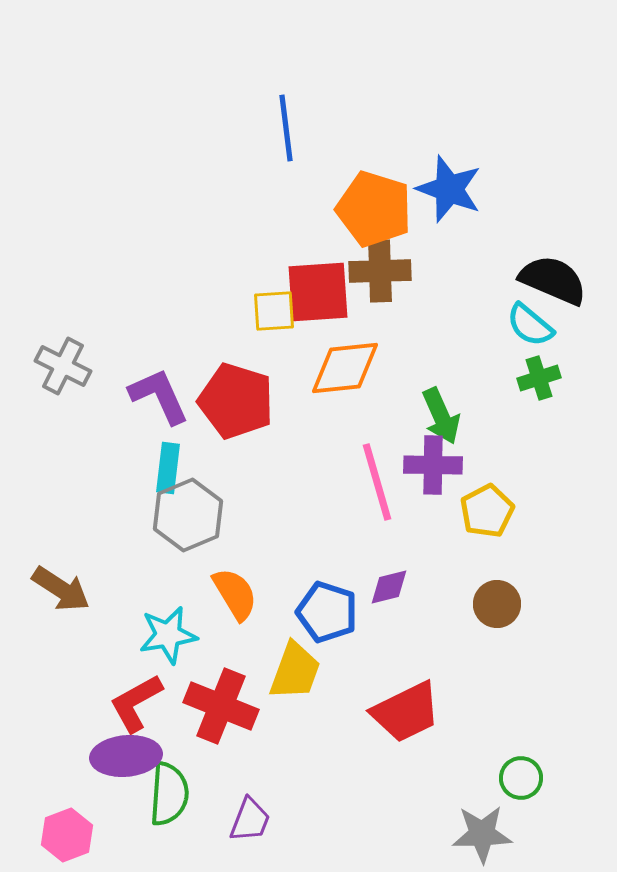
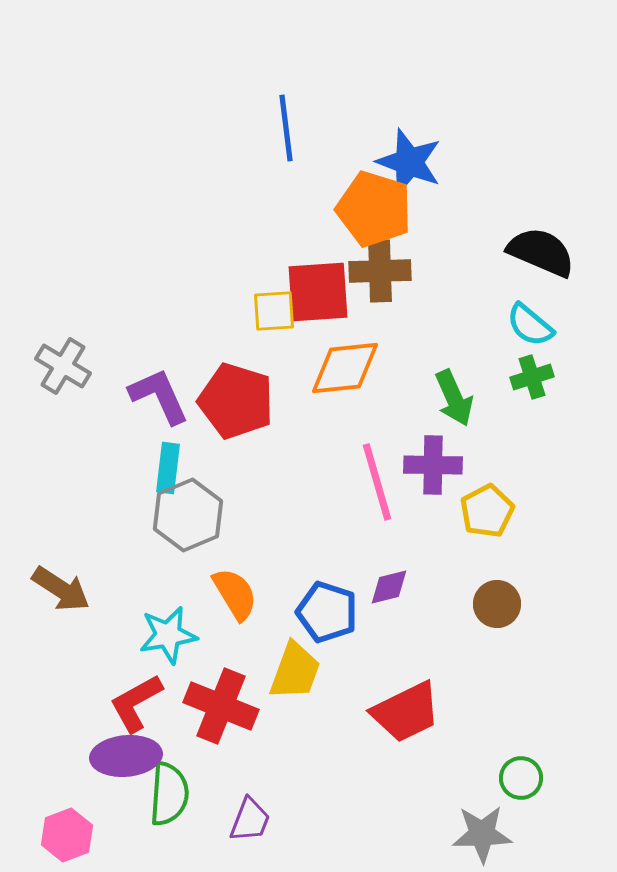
blue star: moved 40 px left, 27 px up
black semicircle: moved 12 px left, 28 px up
gray cross: rotated 4 degrees clockwise
green cross: moved 7 px left, 1 px up
green arrow: moved 13 px right, 18 px up
